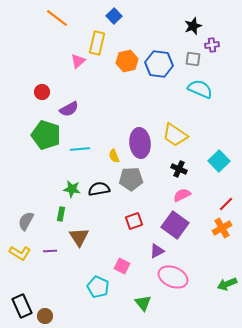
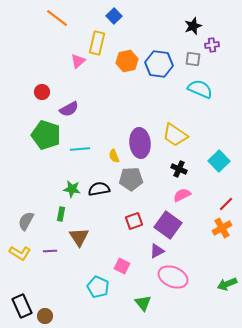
purple square: moved 7 px left
